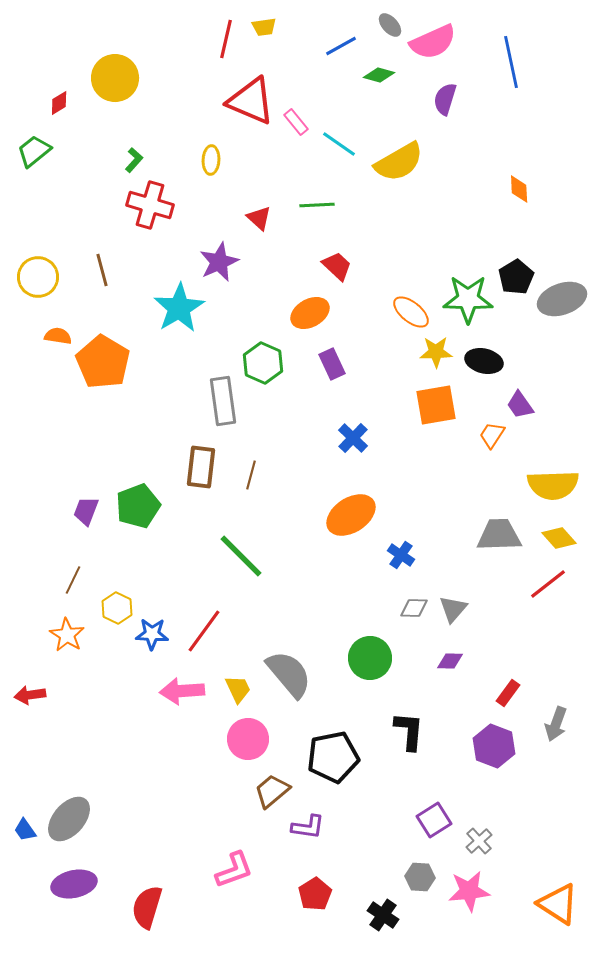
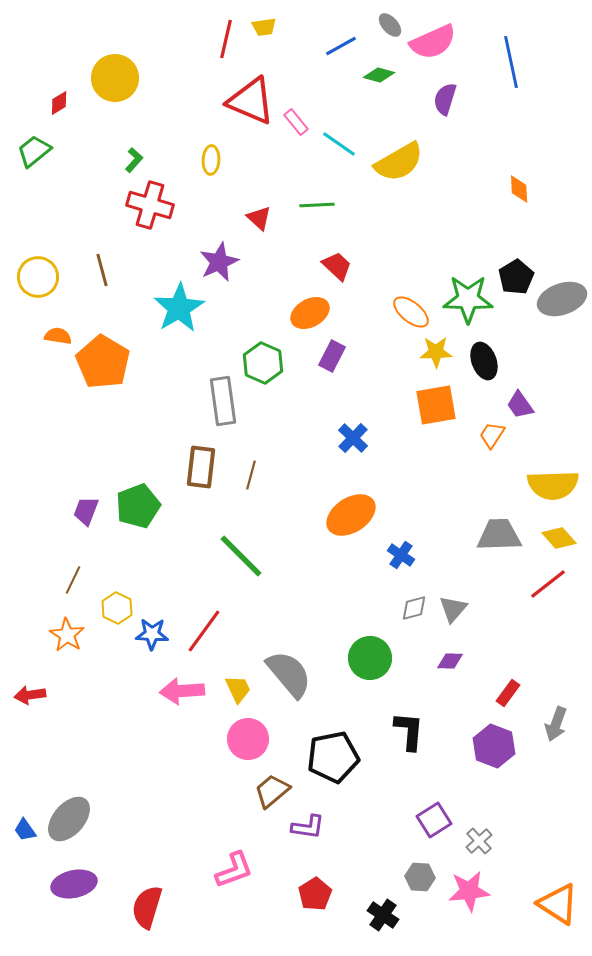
black ellipse at (484, 361): rotated 57 degrees clockwise
purple rectangle at (332, 364): moved 8 px up; rotated 52 degrees clockwise
gray diamond at (414, 608): rotated 16 degrees counterclockwise
